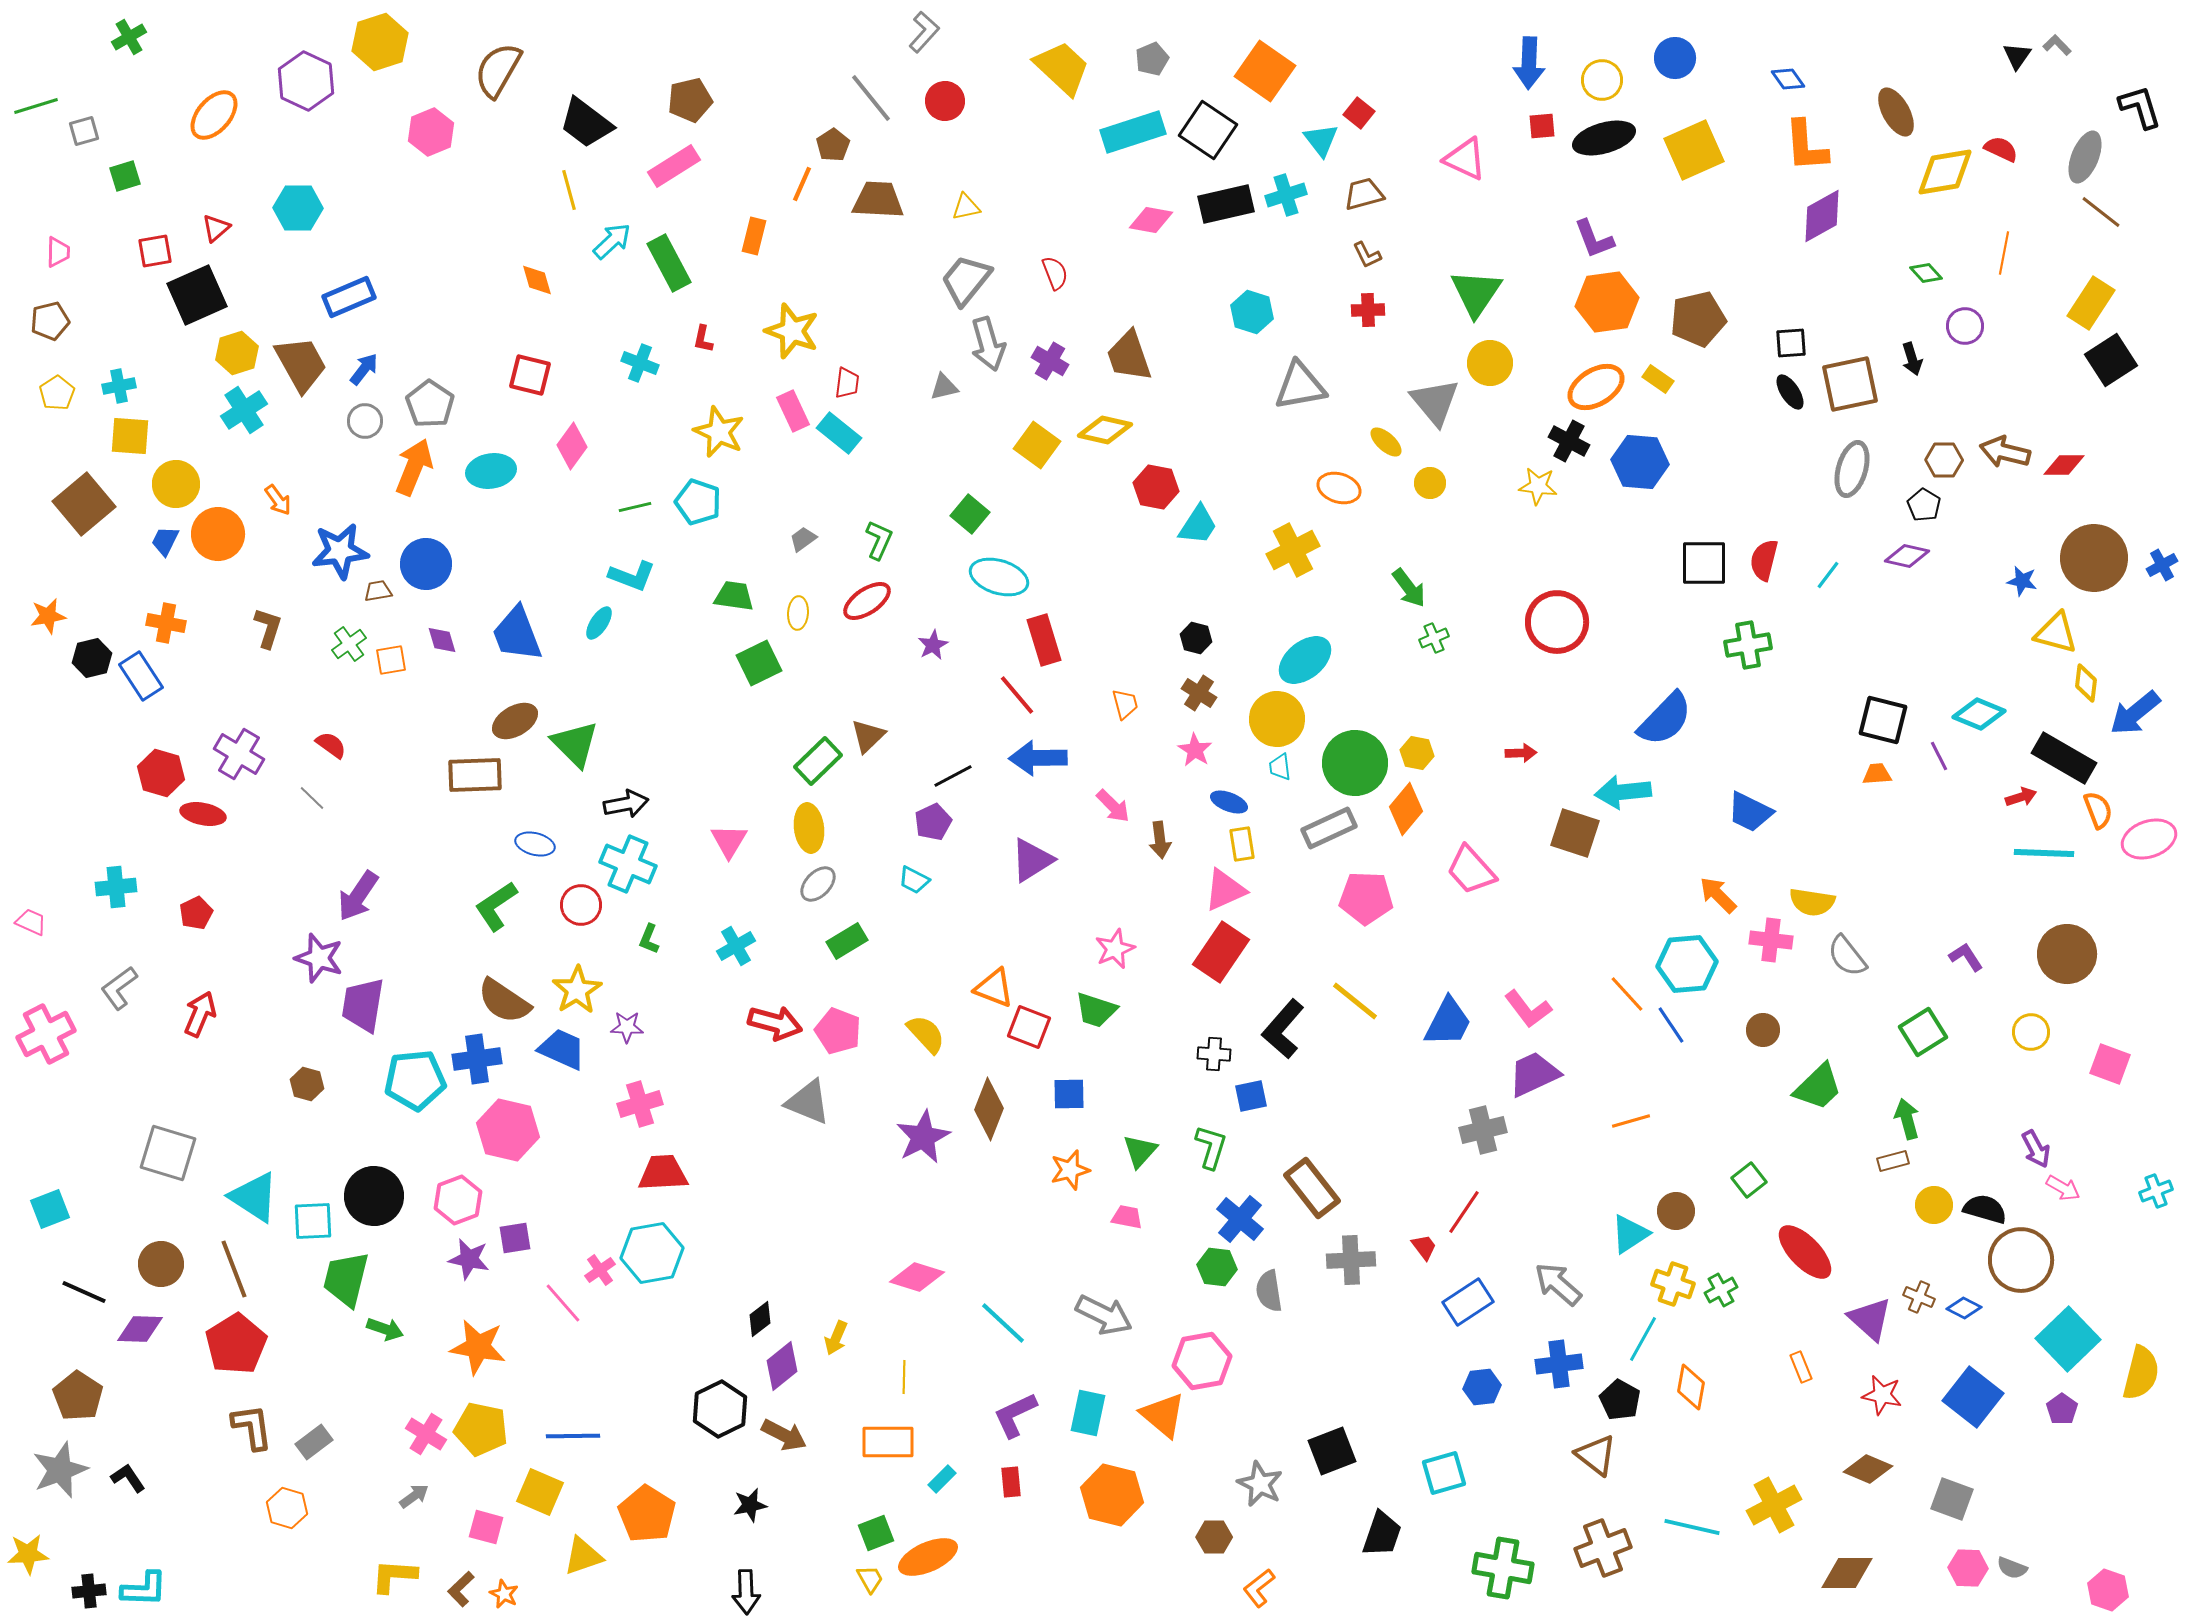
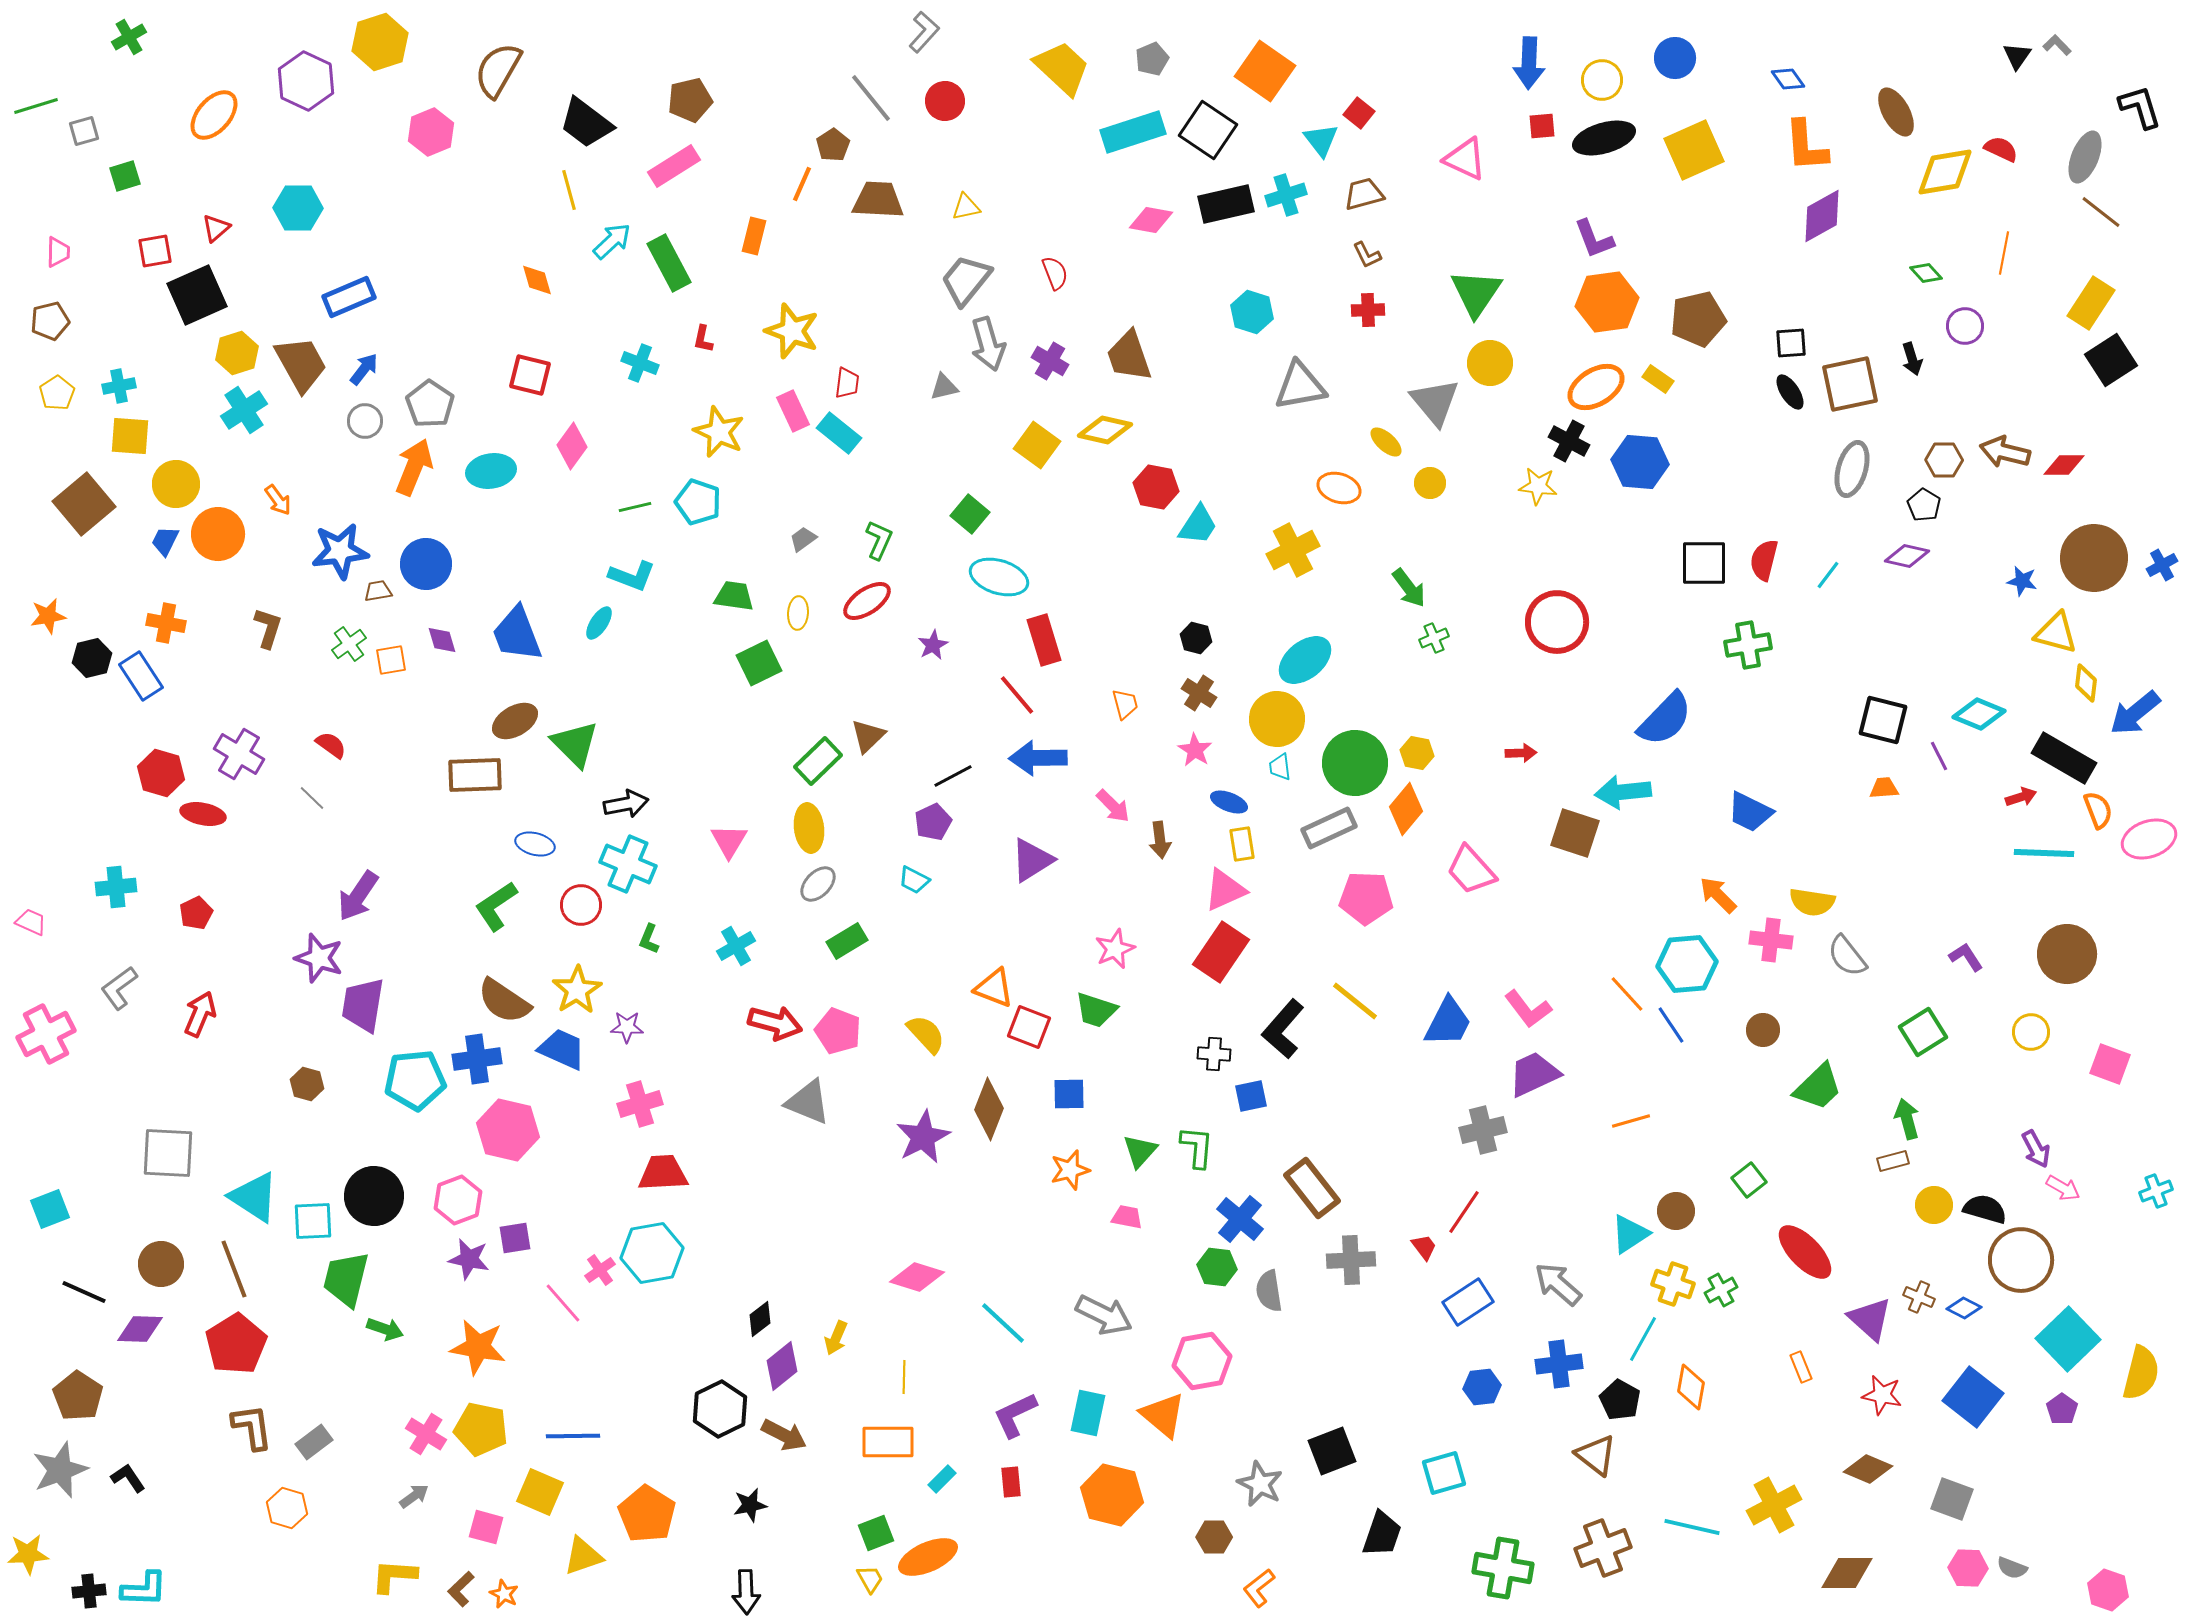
orange trapezoid at (1877, 774): moved 7 px right, 14 px down
green L-shape at (1211, 1147): moved 14 px left; rotated 12 degrees counterclockwise
gray square at (168, 1153): rotated 14 degrees counterclockwise
